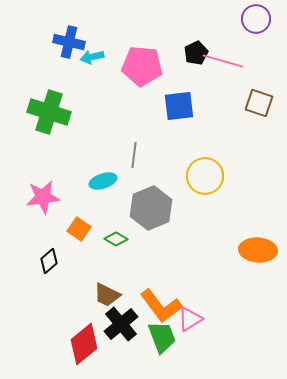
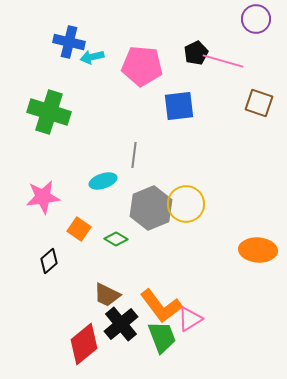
yellow circle: moved 19 px left, 28 px down
